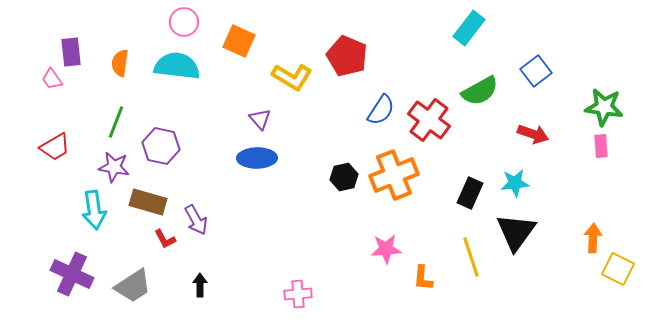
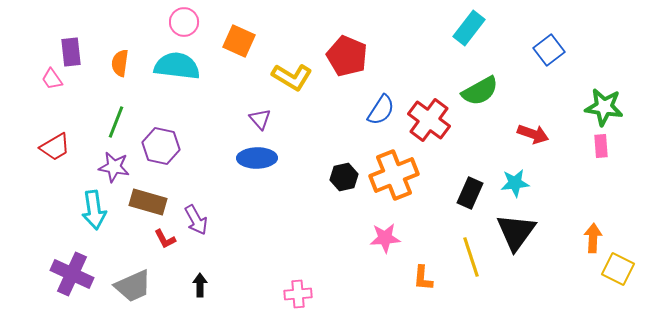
blue square: moved 13 px right, 21 px up
pink star: moved 1 px left, 11 px up
gray trapezoid: rotated 9 degrees clockwise
